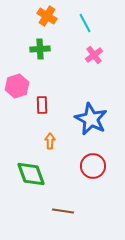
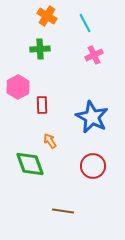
pink cross: rotated 12 degrees clockwise
pink hexagon: moved 1 px right, 1 px down; rotated 10 degrees counterclockwise
blue star: moved 1 px right, 2 px up
orange arrow: rotated 35 degrees counterclockwise
green diamond: moved 1 px left, 10 px up
